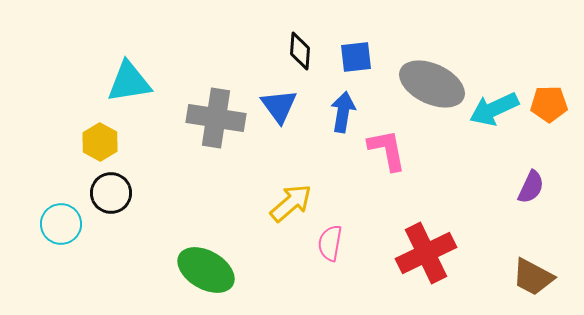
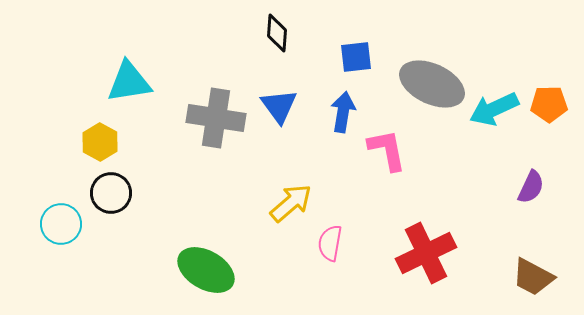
black diamond: moved 23 px left, 18 px up
